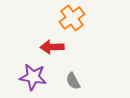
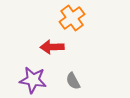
purple star: moved 3 px down
